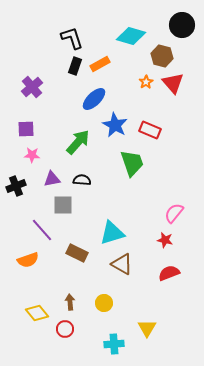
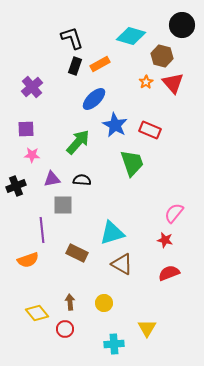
purple line: rotated 35 degrees clockwise
